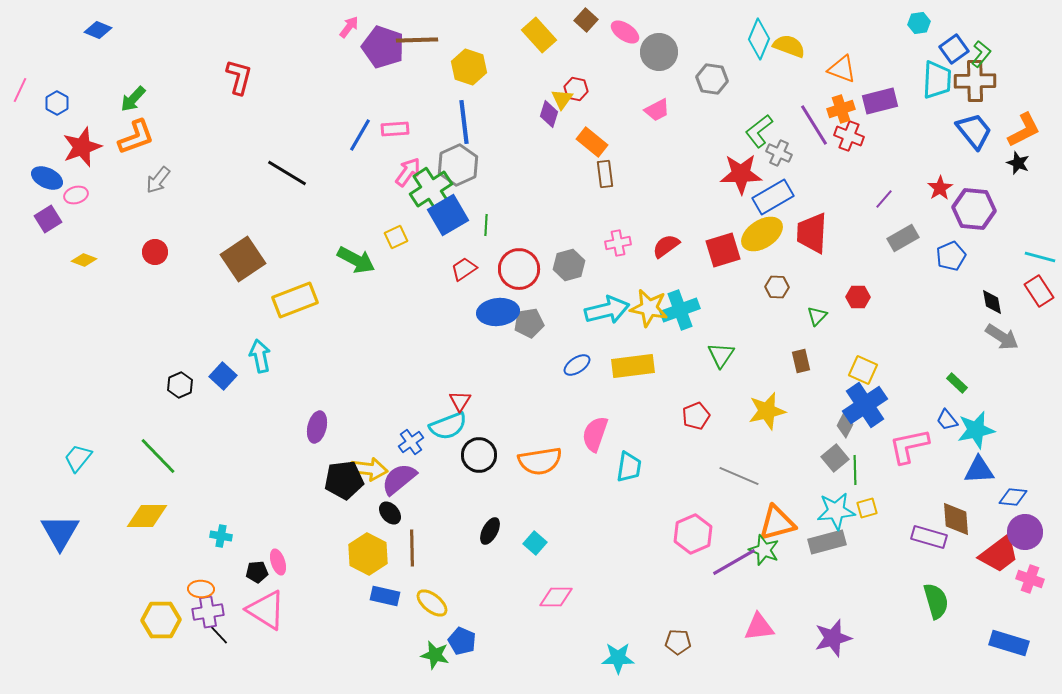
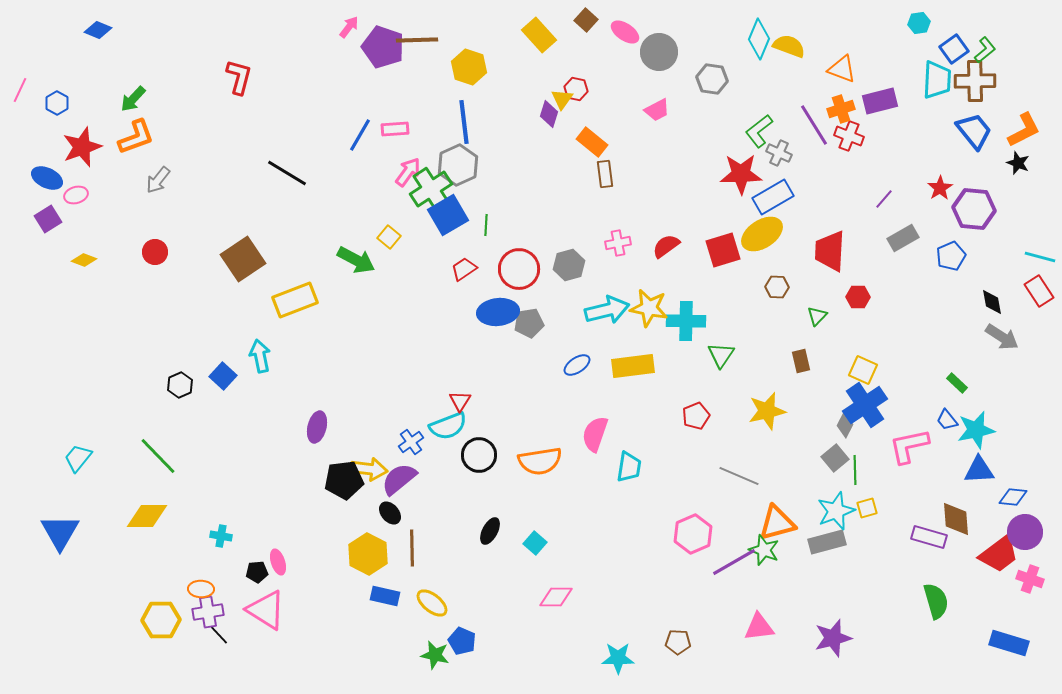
green L-shape at (981, 54): moved 4 px right, 4 px up; rotated 12 degrees clockwise
red trapezoid at (812, 233): moved 18 px right, 18 px down
yellow square at (396, 237): moved 7 px left; rotated 25 degrees counterclockwise
cyan cross at (680, 310): moved 6 px right, 11 px down; rotated 21 degrees clockwise
cyan star at (836, 511): rotated 15 degrees counterclockwise
